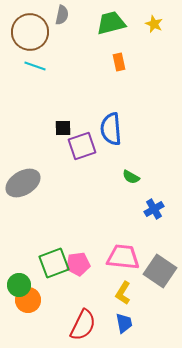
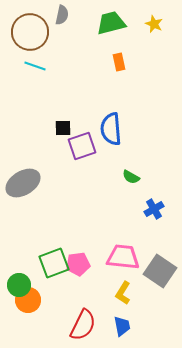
blue trapezoid: moved 2 px left, 3 px down
